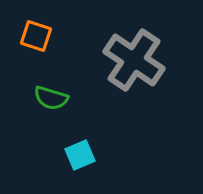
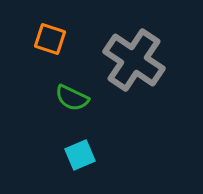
orange square: moved 14 px right, 3 px down
green semicircle: moved 21 px right; rotated 8 degrees clockwise
